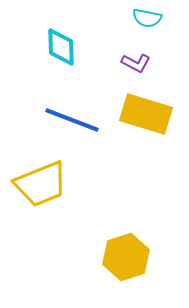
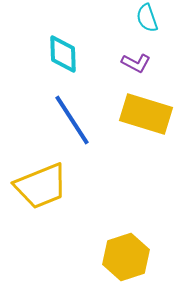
cyan semicircle: rotated 60 degrees clockwise
cyan diamond: moved 2 px right, 7 px down
blue line: rotated 36 degrees clockwise
yellow trapezoid: moved 2 px down
